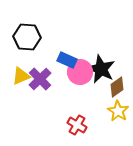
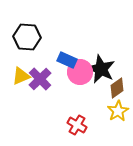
brown diamond: moved 1 px down
yellow star: rotated 10 degrees clockwise
